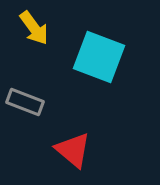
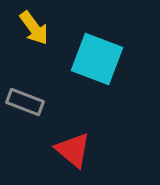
cyan square: moved 2 px left, 2 px down
